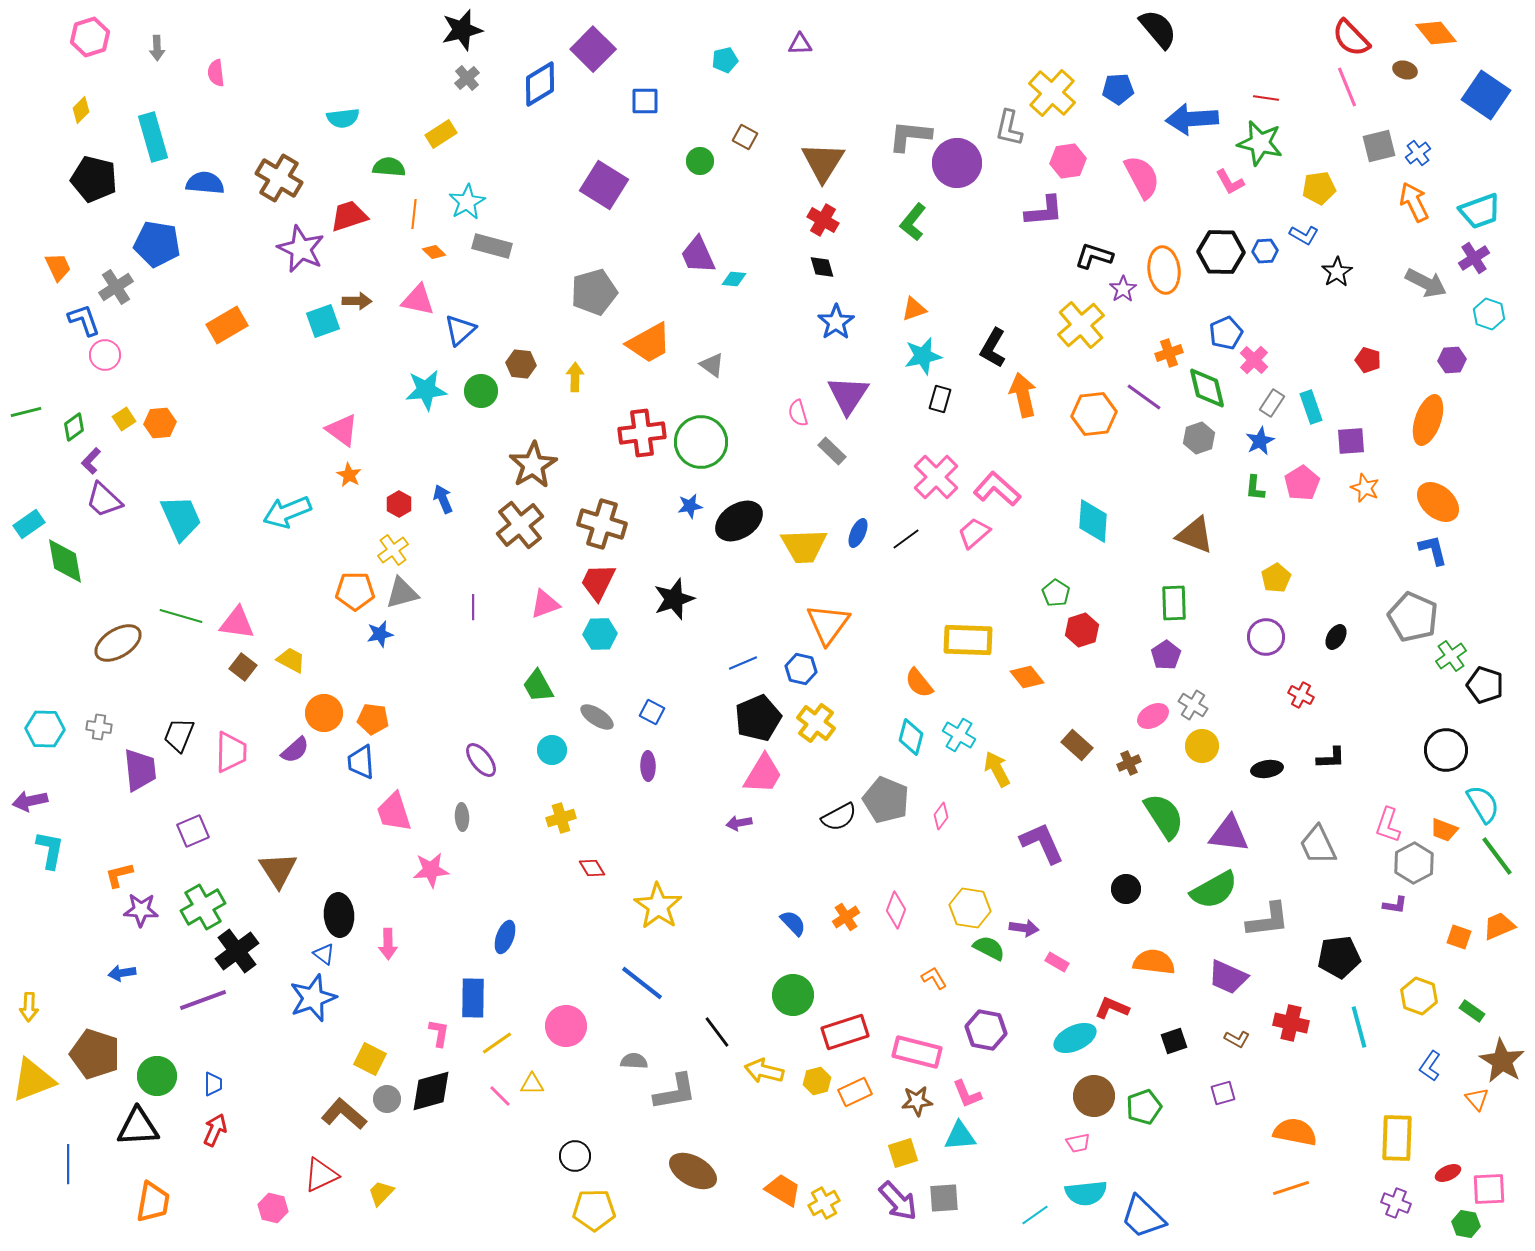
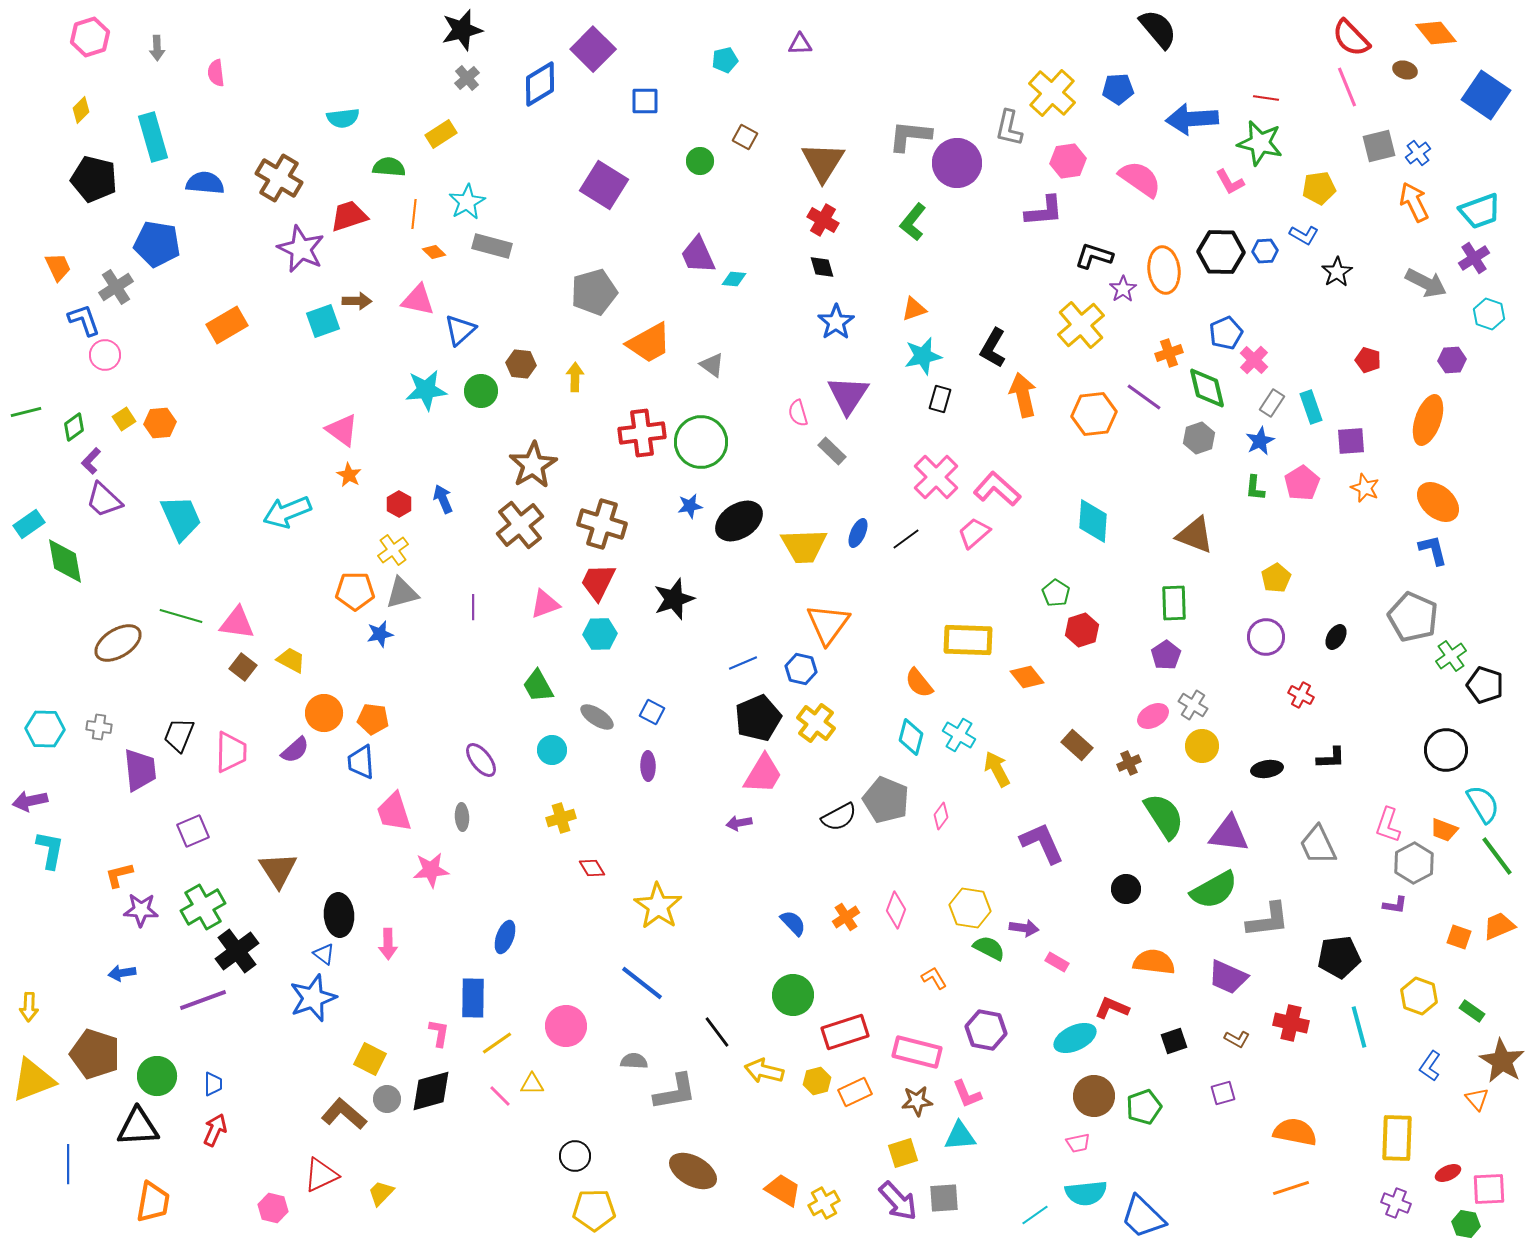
pink semicircle at (1142, 177): moved 2 px left, 2 px down; rotated 27 degrees counterclockwise
